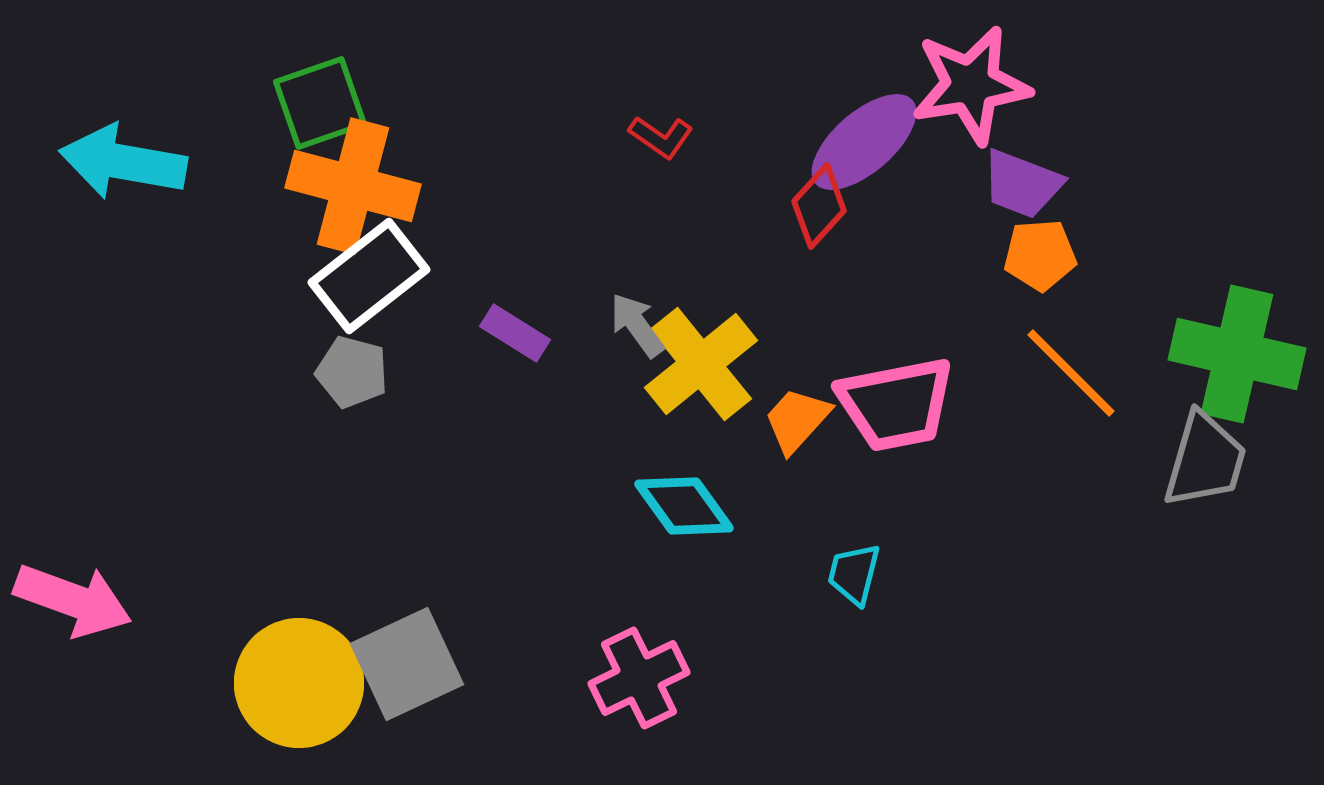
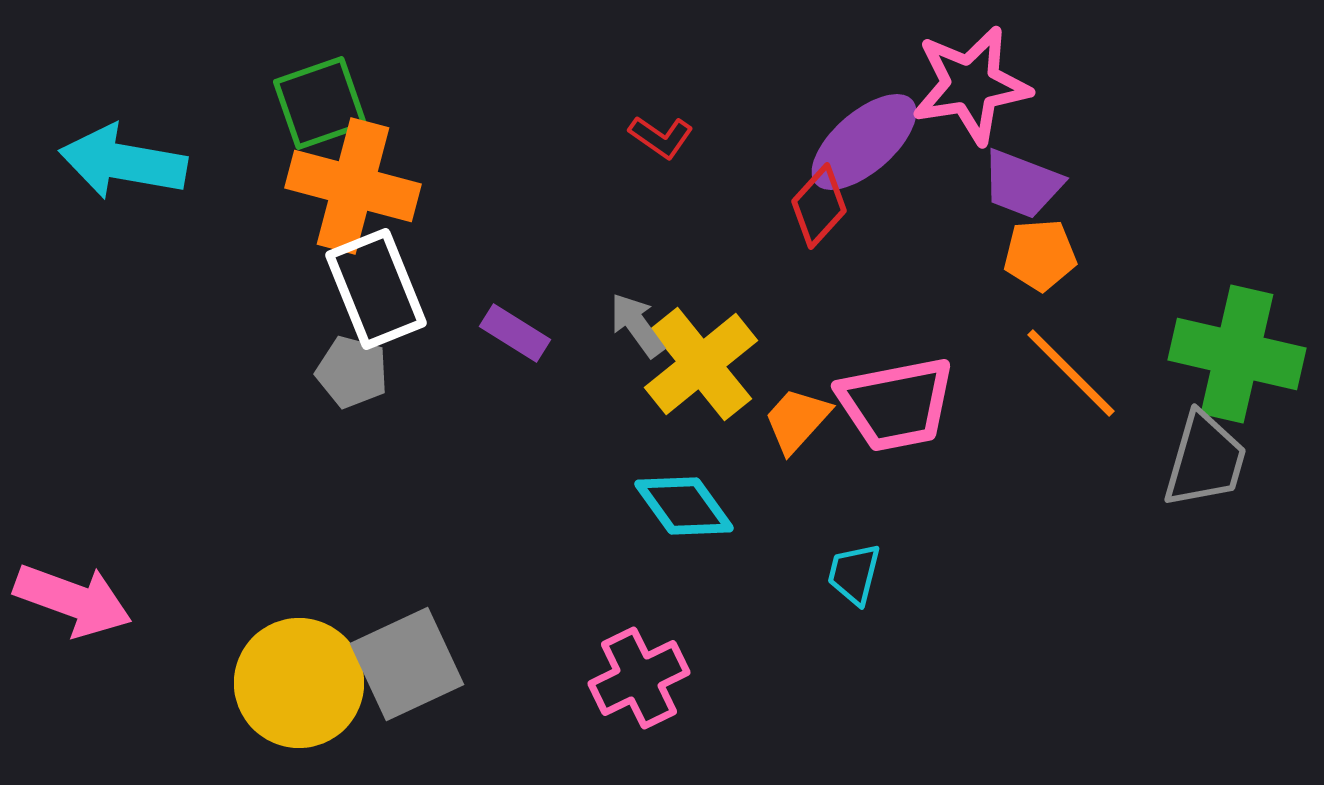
white rectangle: moved 7 px right, 13 px down; rotated 74 degrees counterclockwise
